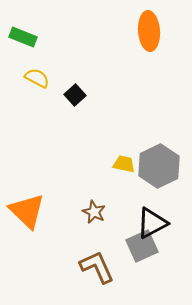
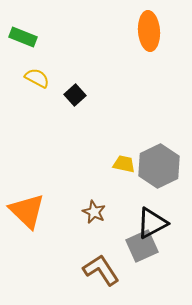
brown L-shape: moved 4 px right, 3 px down; rotated 9 degrees counterclockwise
